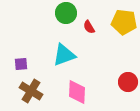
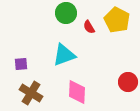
yellow pentagon: moved 7 px left, 2 px up; rotated 20 degrees clockwise
brown cross: moved 2 px down
